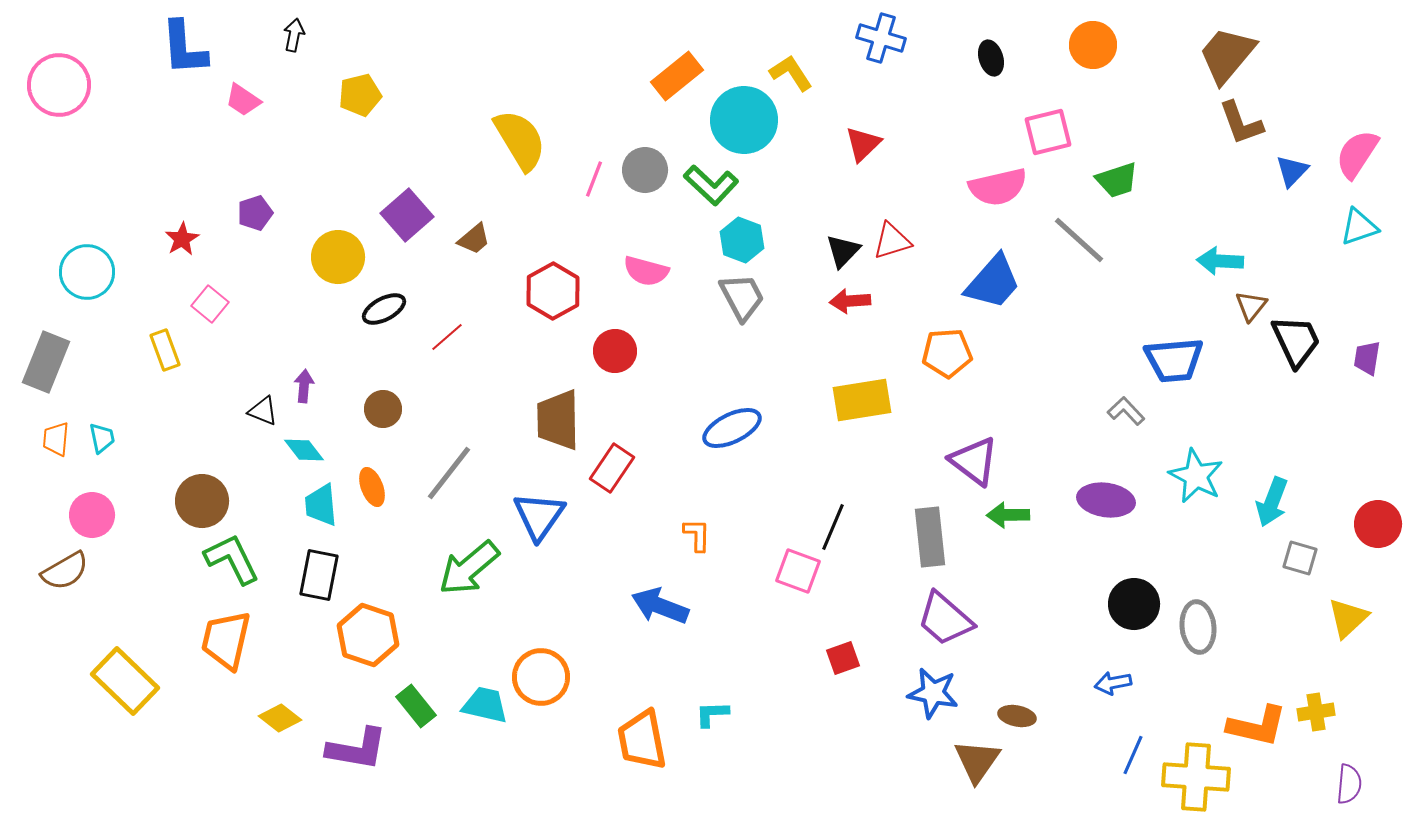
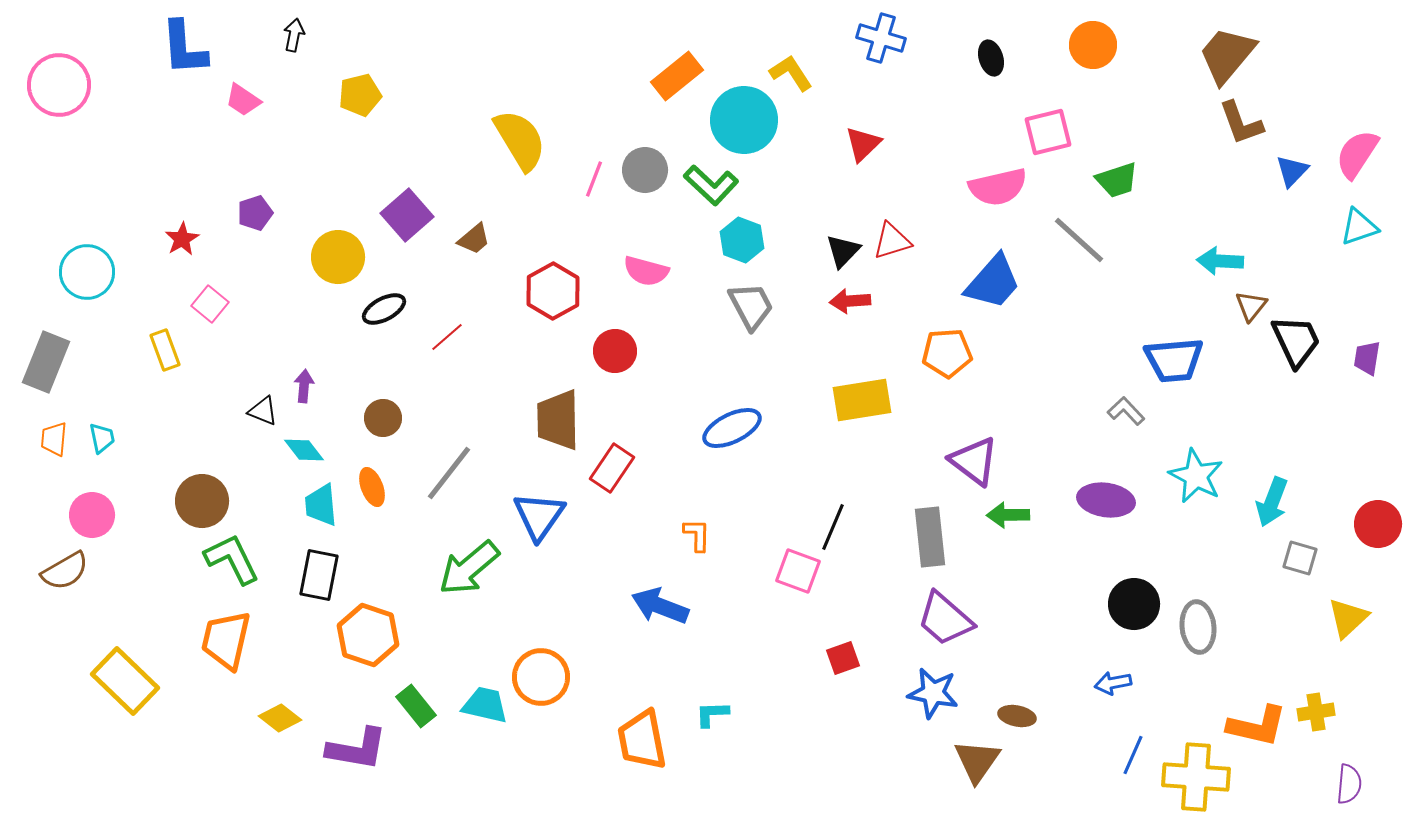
gray trapezoid at (742, 297): moved 9 px right, 9 px down
brown circle at (383, 409): moved 9 px down
orange trapezoid at (56, 439): moved 2 px left
